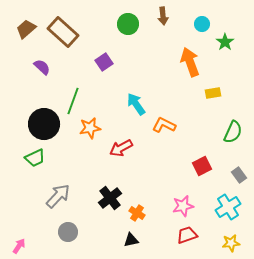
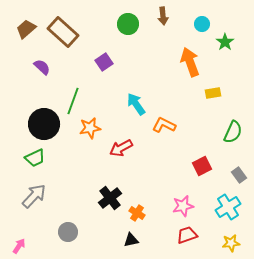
gray arrow: moved 24 px left
